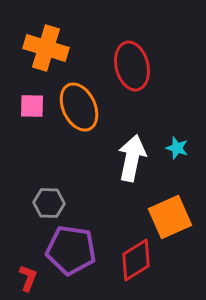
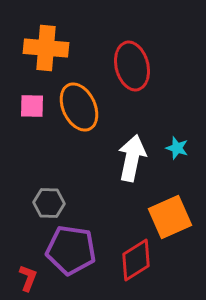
orange cross: rotated 12 degrees counterclockwise
